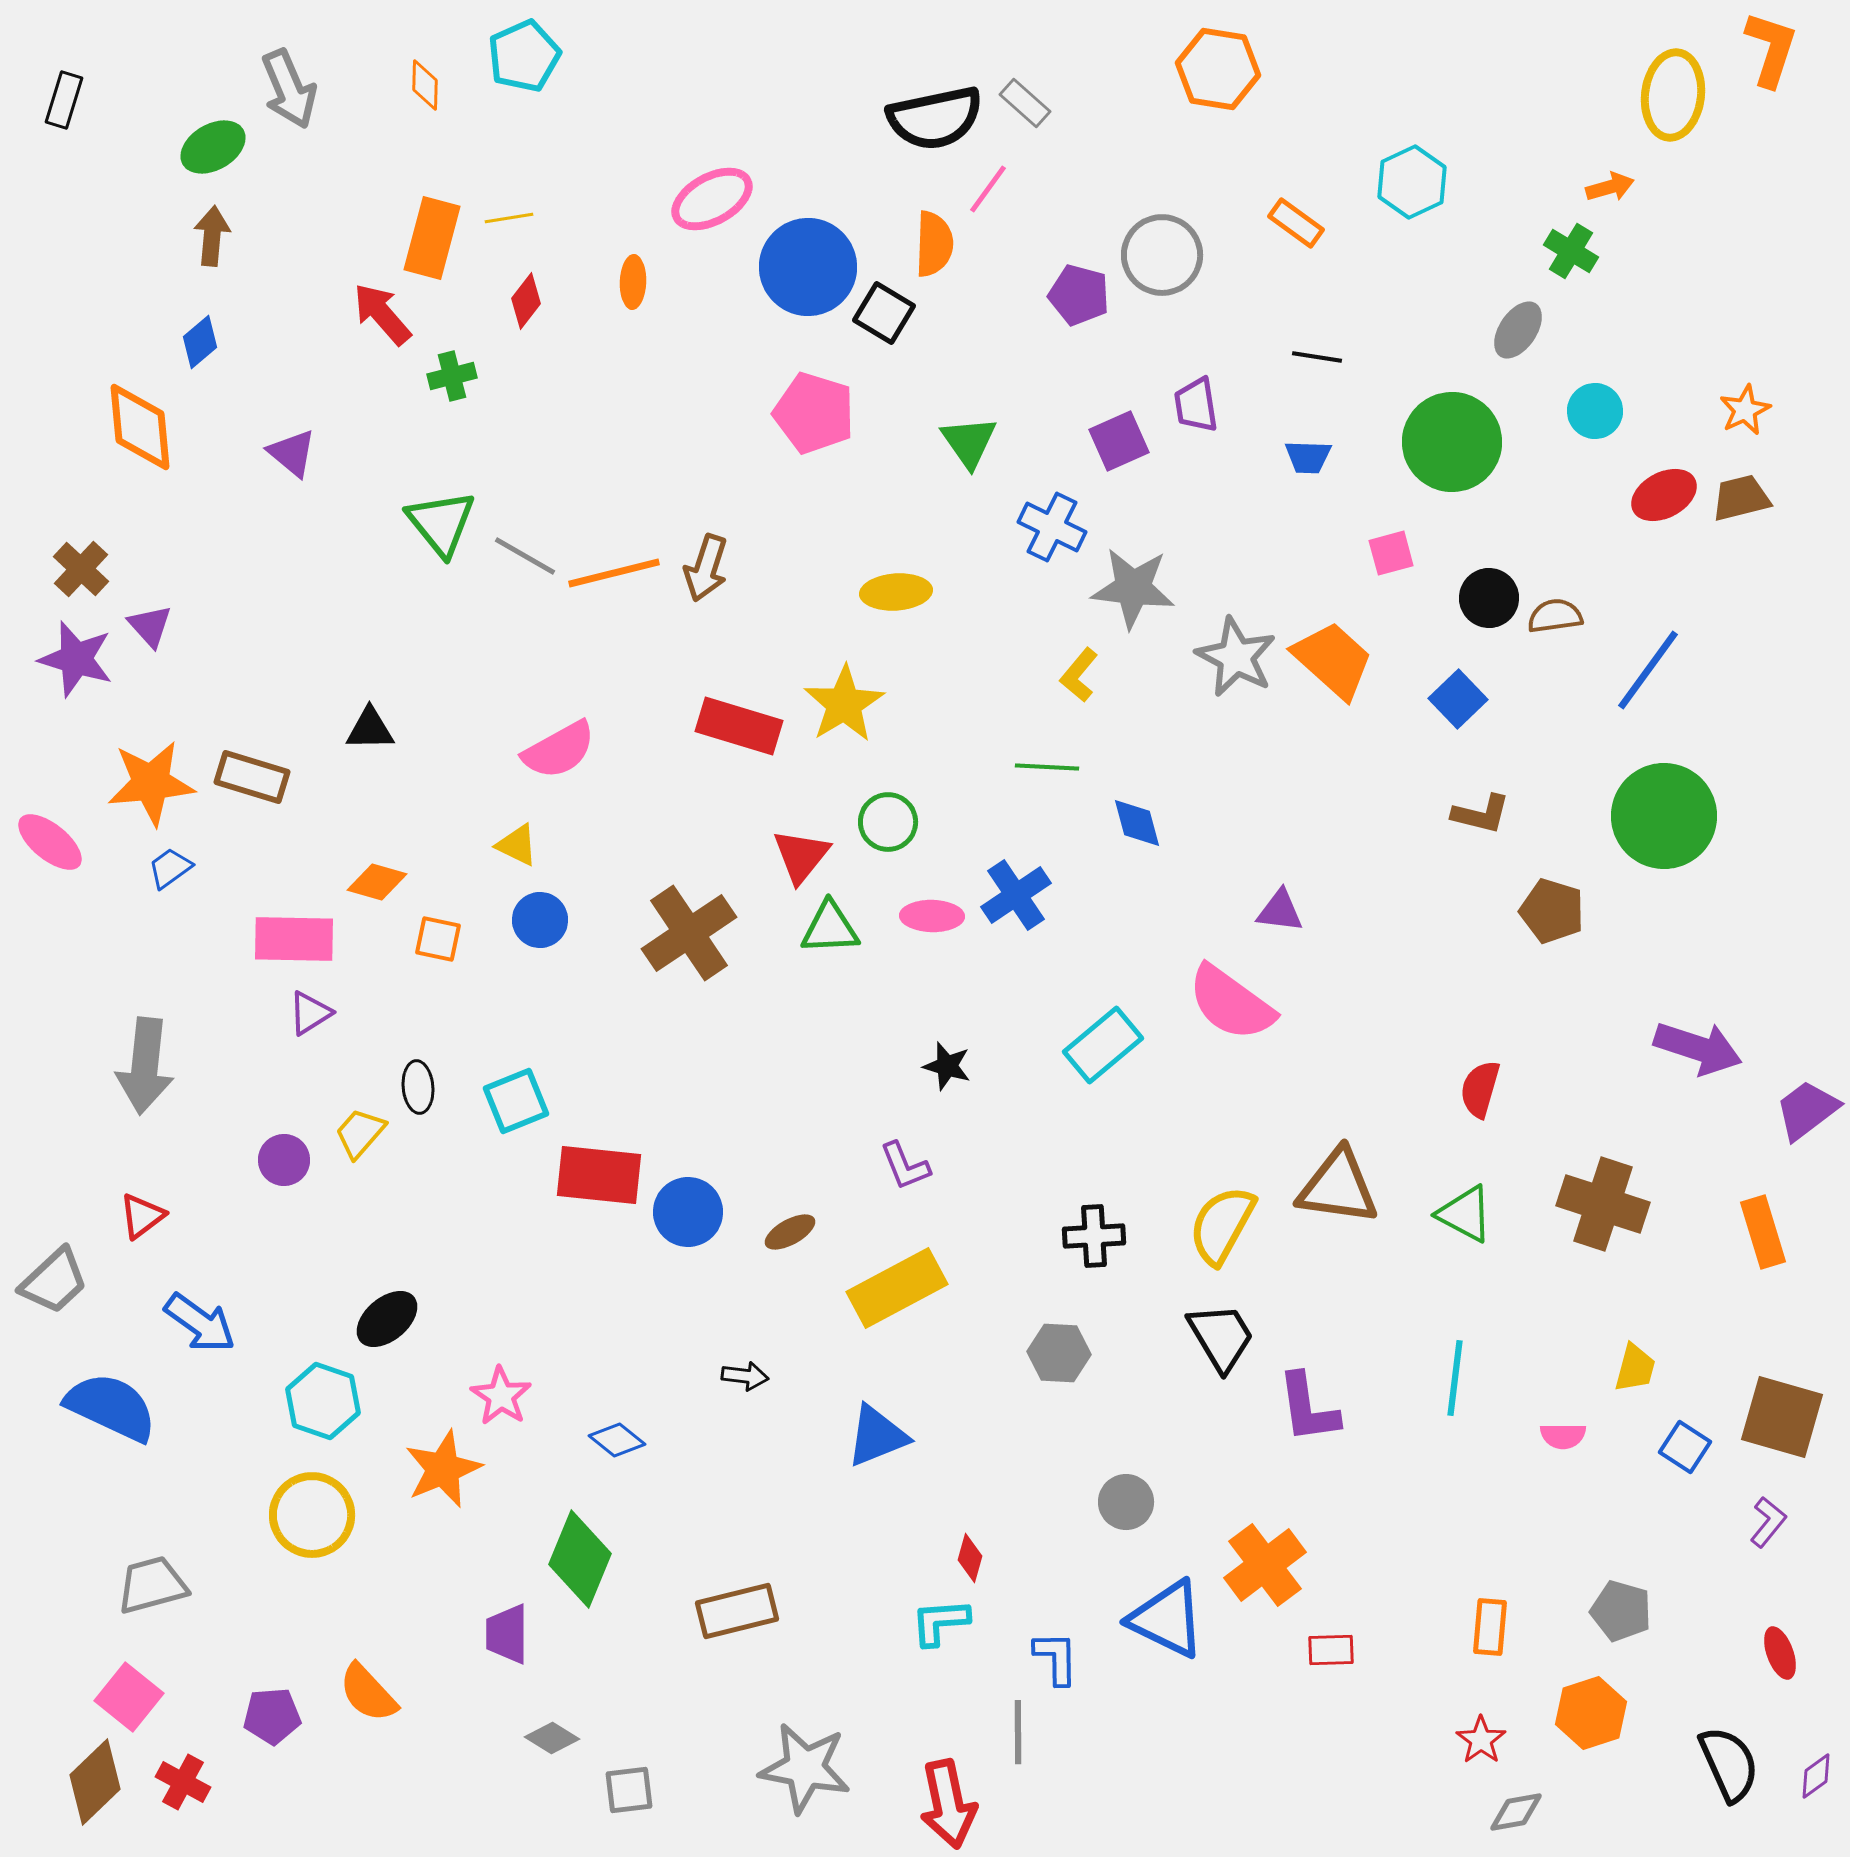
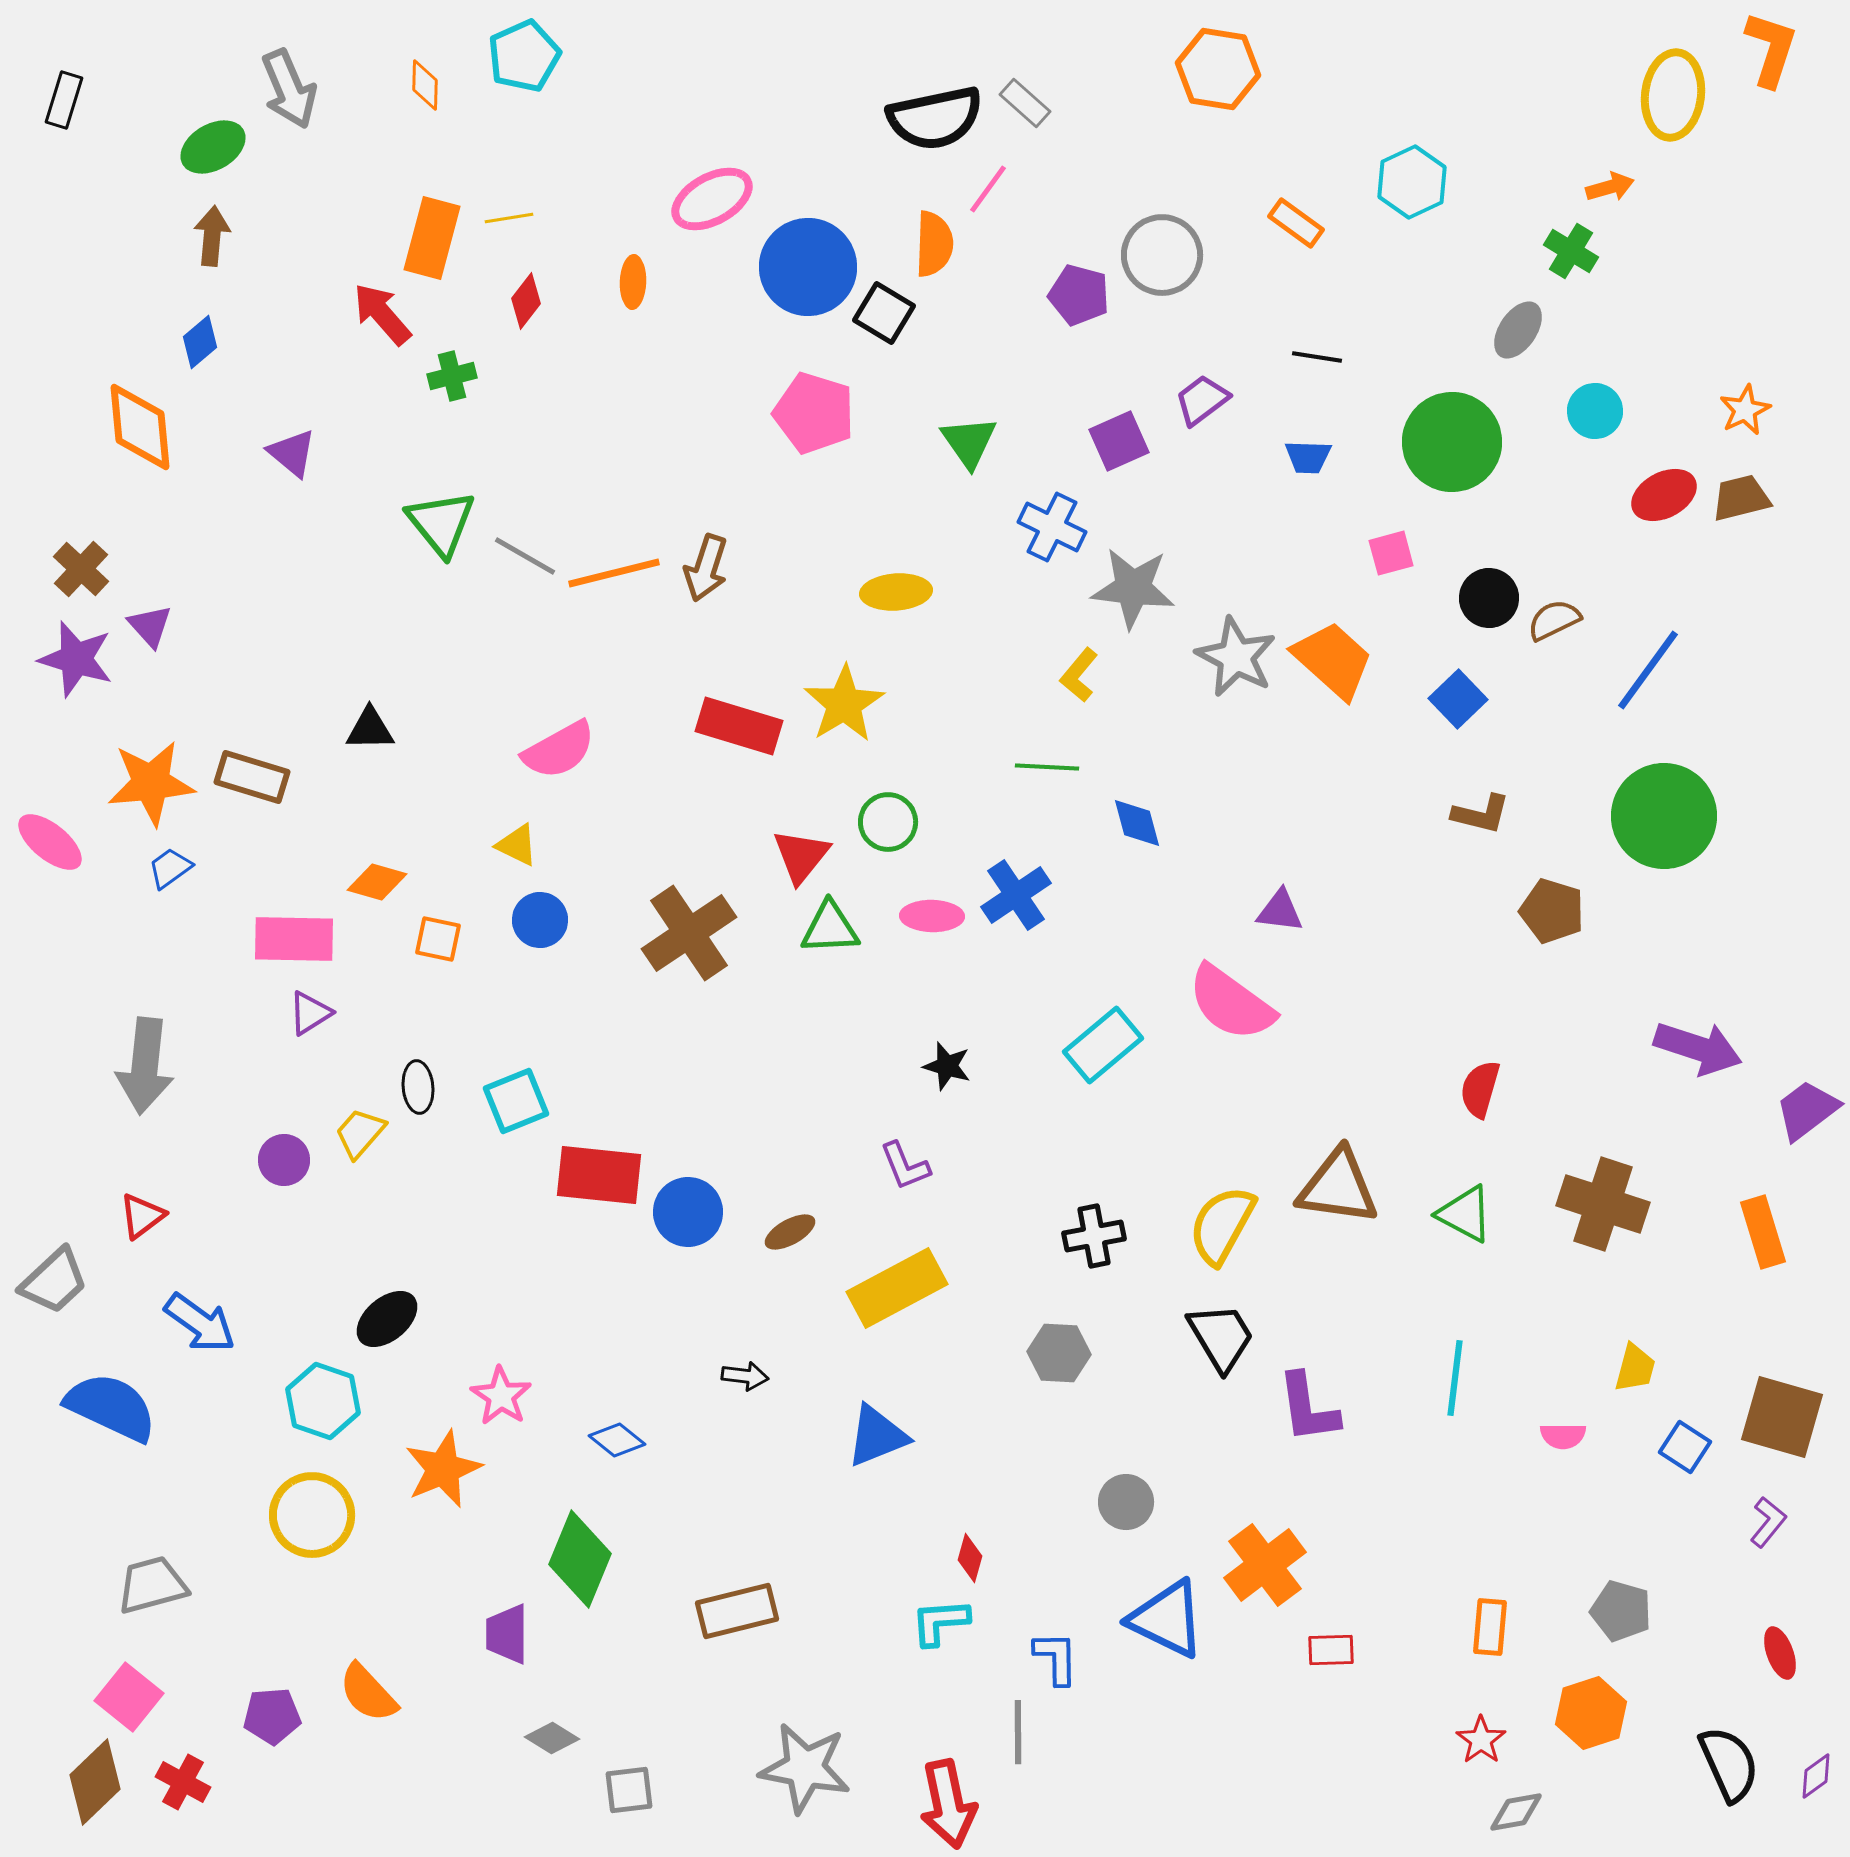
purple trapezoid at (1196, 405): moved 6 px right, 5 px up; rotated 62 degrees clockwise
brown semicircle at (1555, 616): moved 1 px left, 4 px down; rotated 18 degrees counterclockwise
black cross at (1094, 1236): rotated 8 degrees counterclockwise
